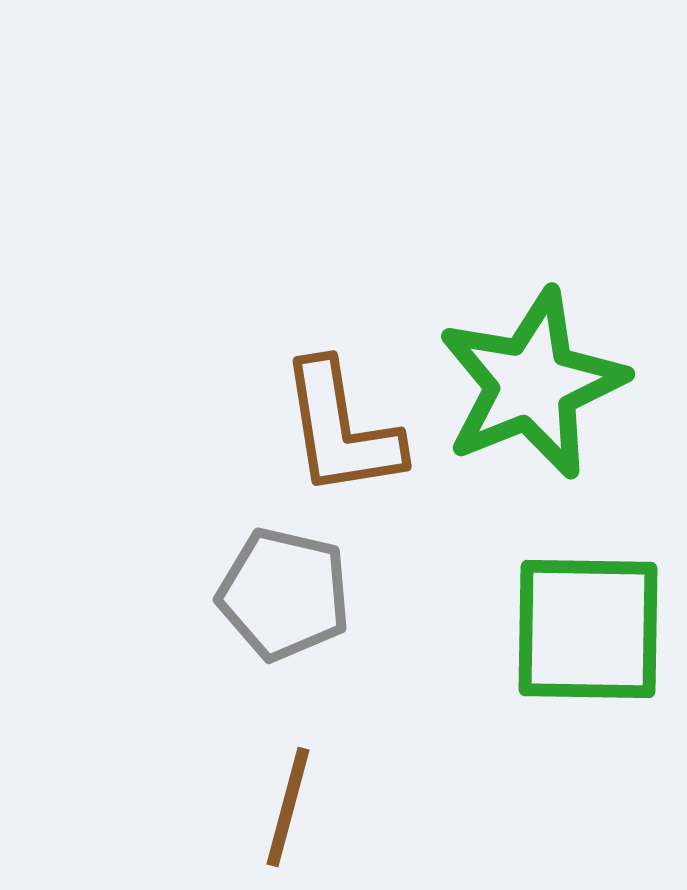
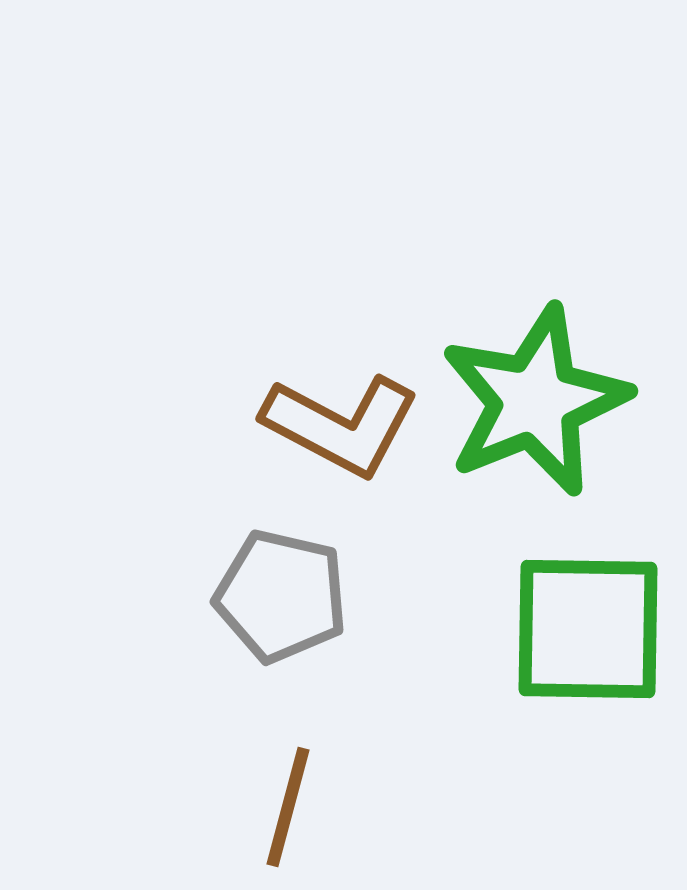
green star: moved 3 px right, 17 px down
brown L-shape: moved 4 px up; rotated 53 degrees counterclockwise
gray pentagon: moved 3 px left, 2 px down
